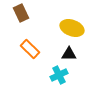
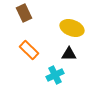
brown rectangle: moved 3 px right
orange rectangle: moved 1 px left, 1 px down
cyan cross: moved 4 px left
